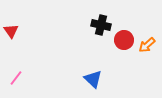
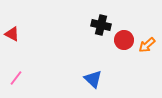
red triangle: moved 1 px right, 3 px down; rotated 28 degrees counterclockwise
